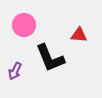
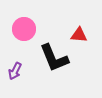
pink circle: moved 4 px down
black L-shape: moved 4 px right
